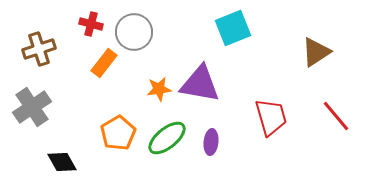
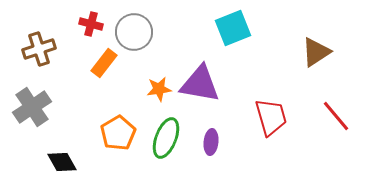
green ellipse: moved 1 px left; rotated 30 degrees counterclockwise
